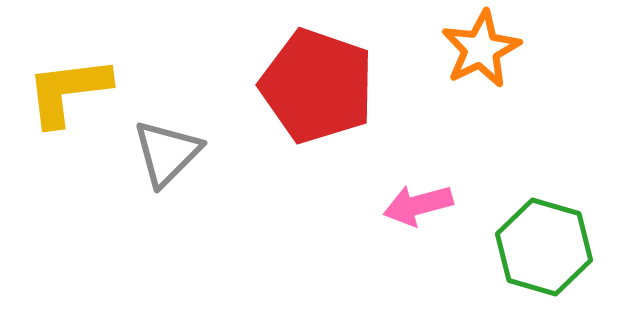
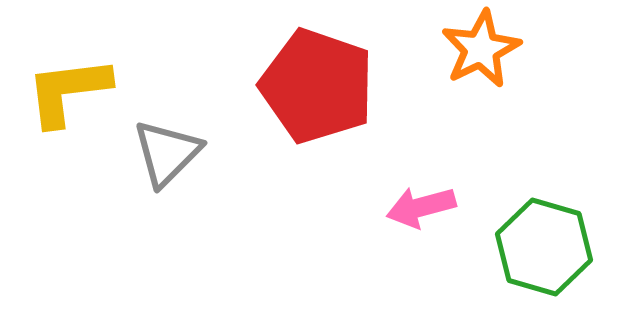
pink arrow: moved 3 px right, 2 px down
